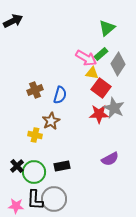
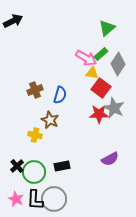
brown star: moved 1 px left, 1 px up; rotated 18 degrees counterclockwise
pink star: moved 7 px up; rotated 21 degrees clockwise
